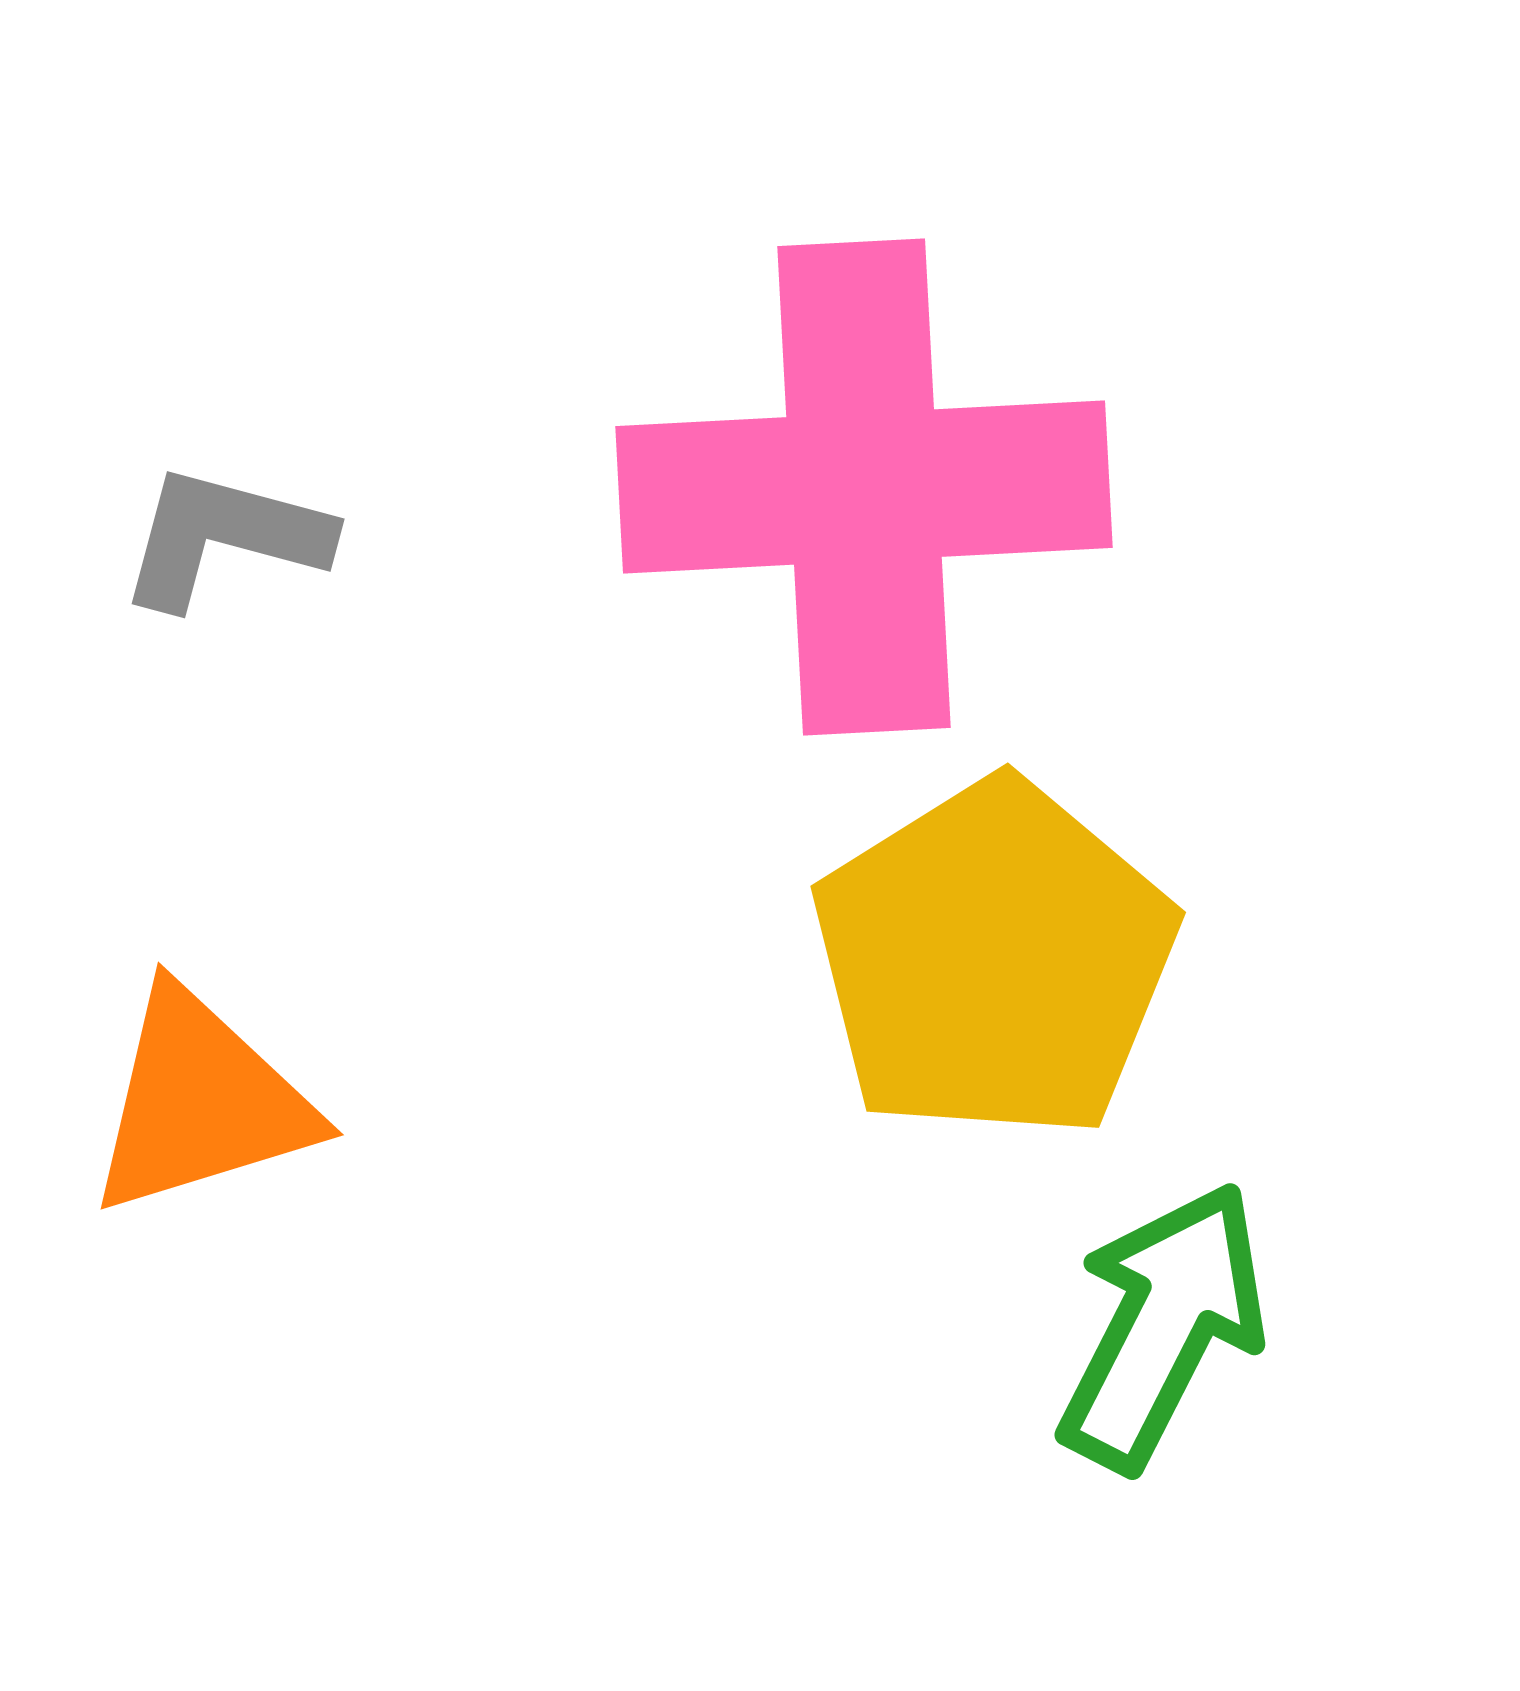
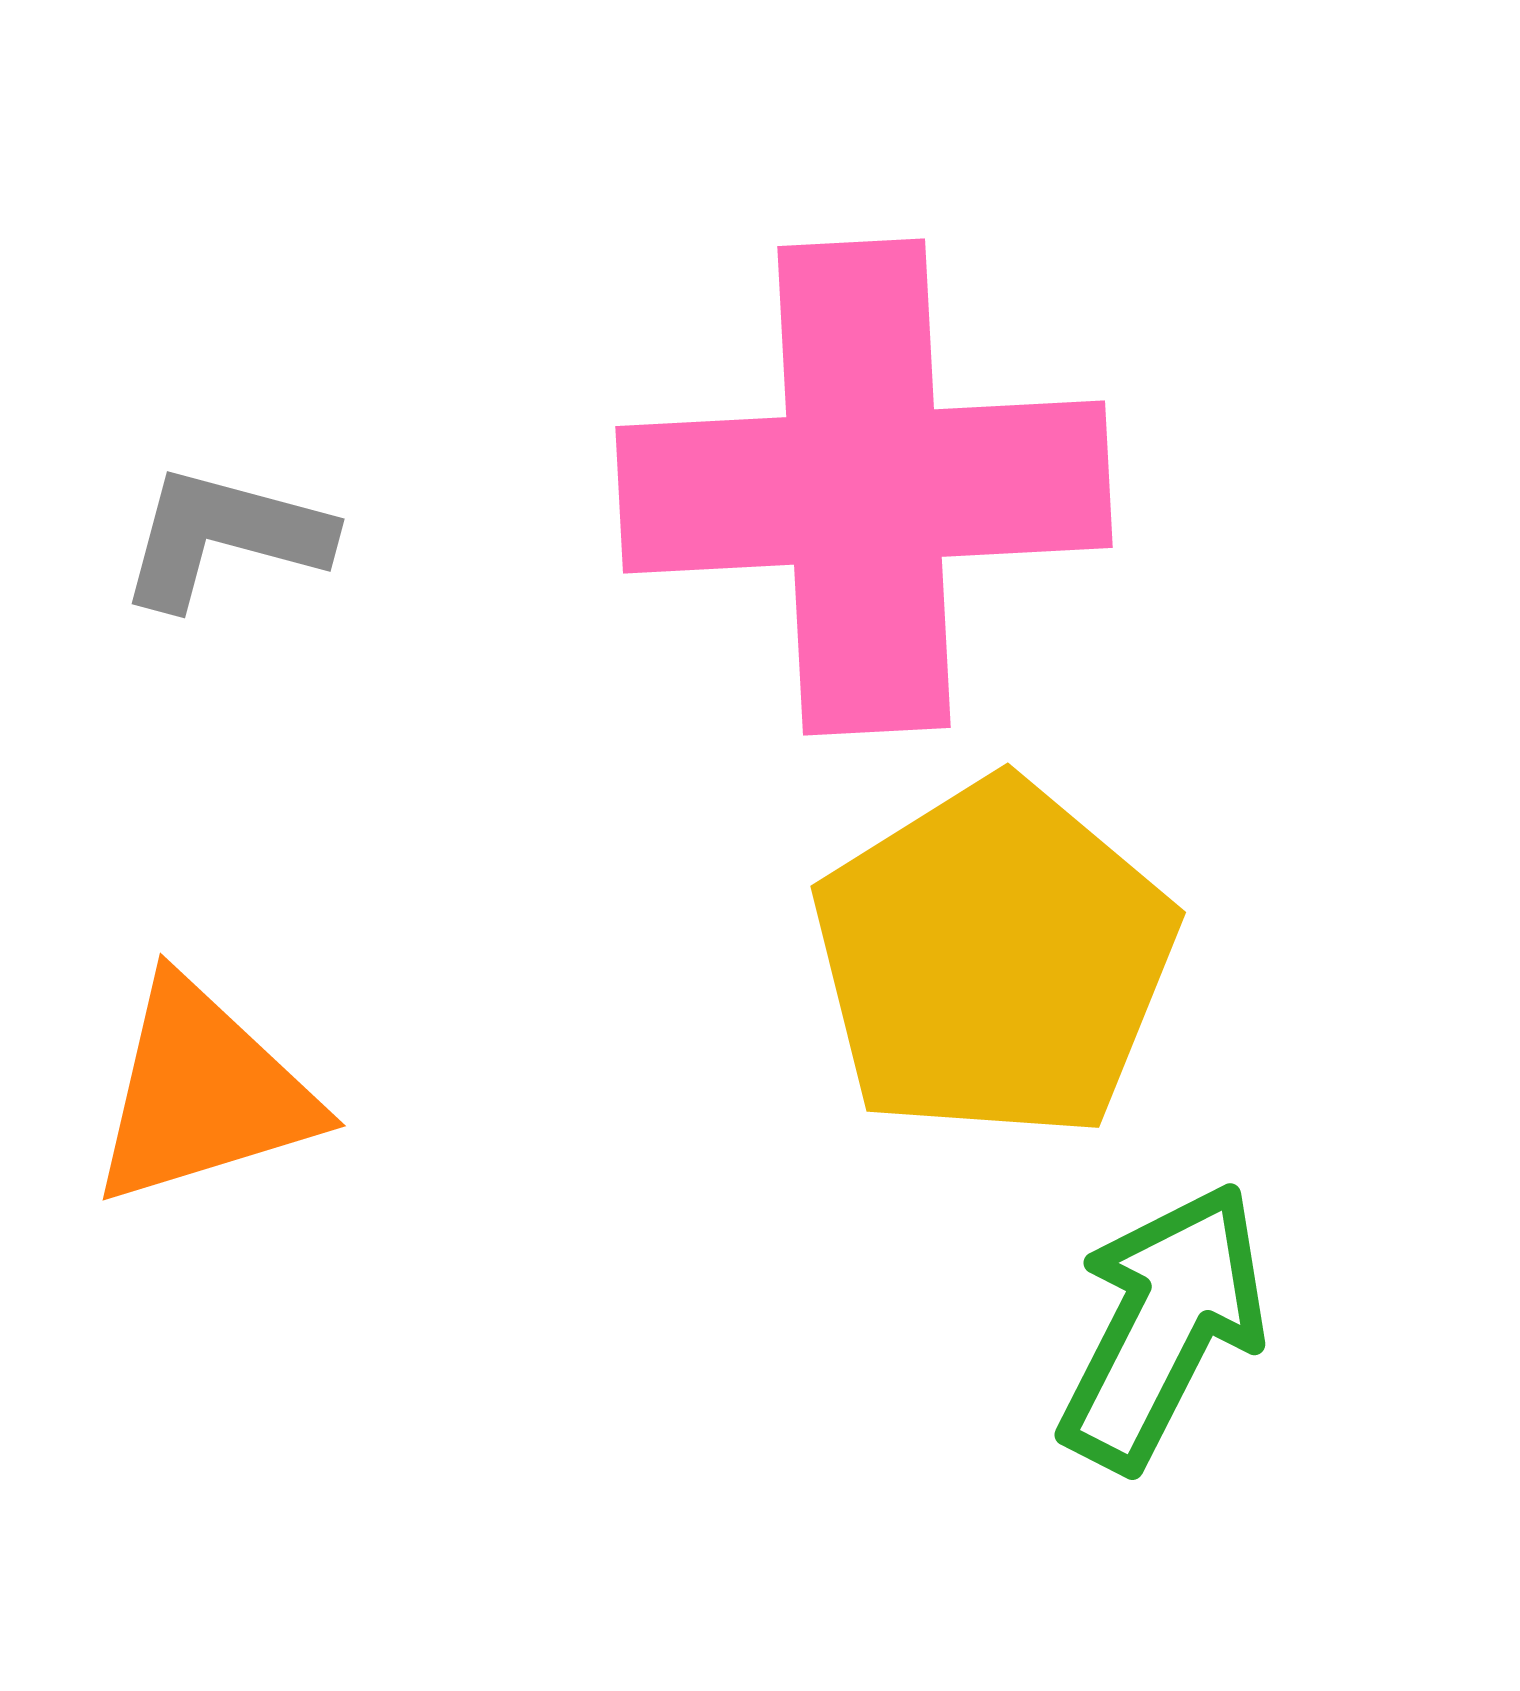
orange triangle: moved 2 px right, 9 px up
